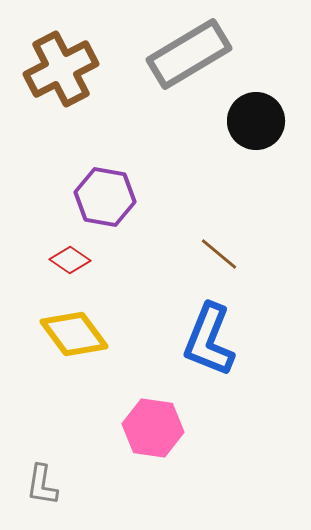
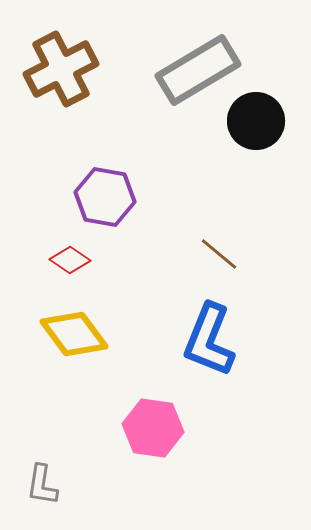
gray rectangle: moved 9 px right, 16 px down
